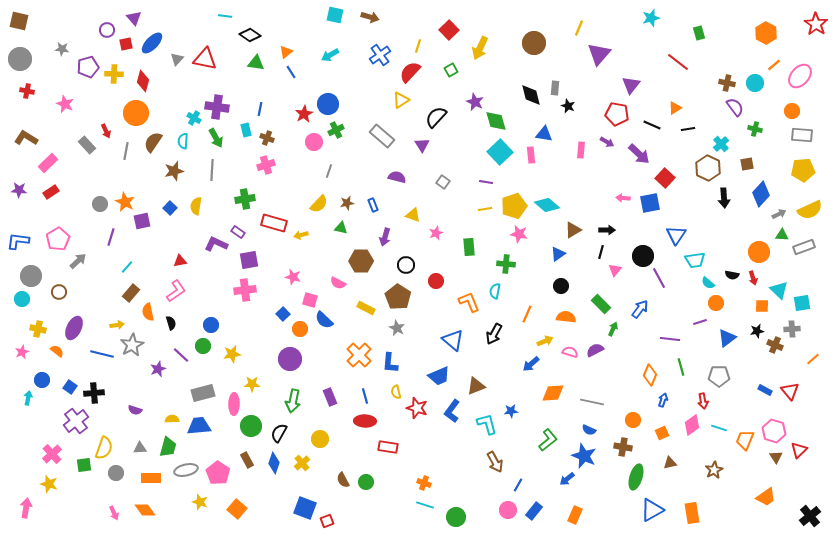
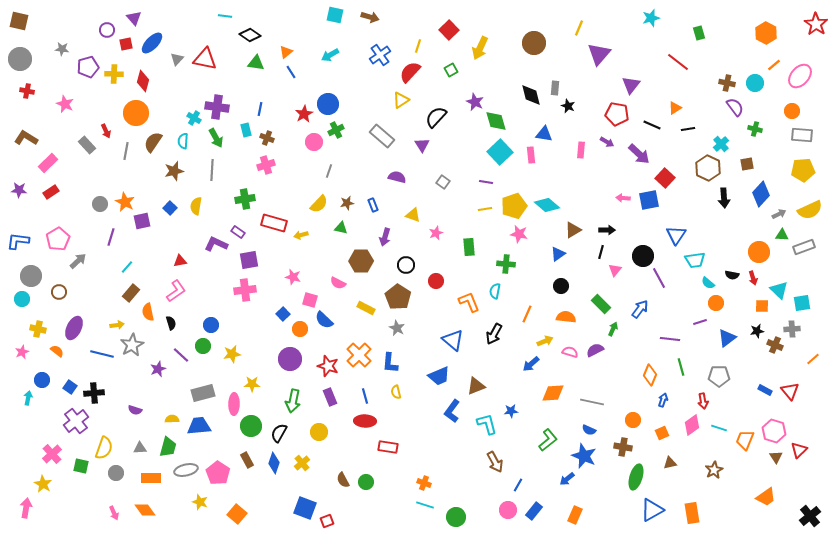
blue square at (650, 203): moved 1 px left, 3 px up
red star at (417, 408): moved 89 px left, 42 px up
yellow circle at (320, 439): moved 1 px left, 7 px up
green square at (84, 465): moved 3 px left, 1 px down; rotated 21 degrees clockwise
yellow star at (49, 484): moved 6 px left; rotated 12 degrees clockwise
orange square at (237, 509): moved 5 px down
